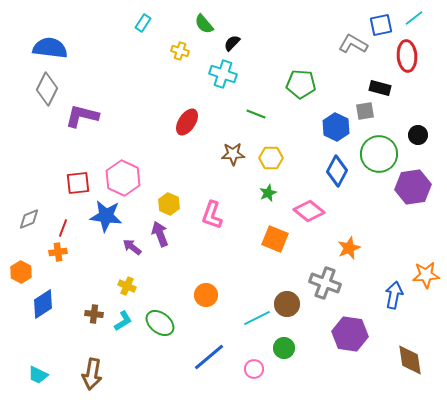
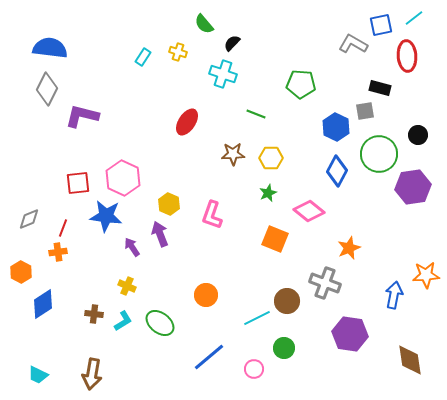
cyan rectangle at (143, 23): moved 34 px down
yellow cross at (180, 51): moved 2 px left, 1 px down
purple arrow at (132, 247): rotated 18 degrees clockwise
brown circle at (287, 304): moved 3 px up
